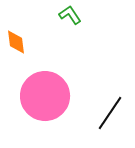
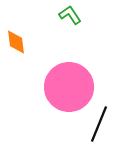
pink circle: moved 24 px right, 9 px up
black line: moved 11 px left, 11 px down; rotated 12 degrees counterclockwise
